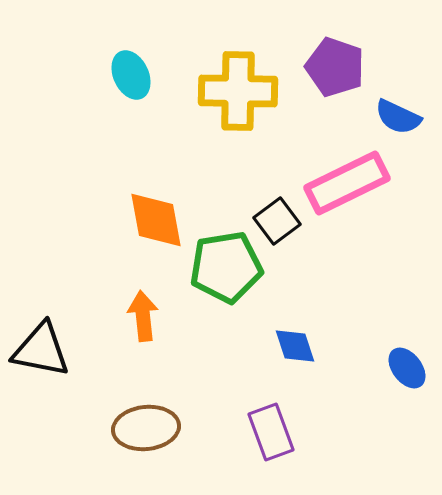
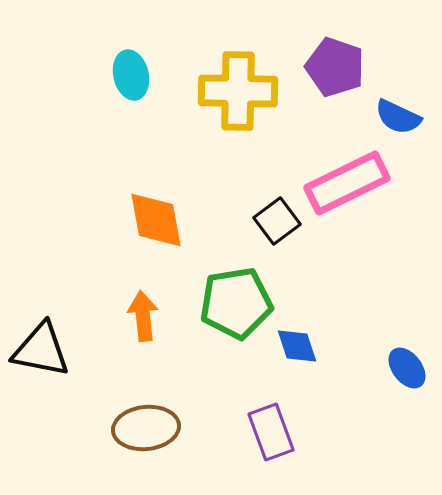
cyan ellipse: rotated 12 degrees clockwise
green pentagon: moved 10 px right, 36 px down
blue diamond: moved 2 px right
